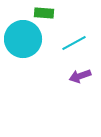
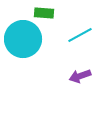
cyan line: moved 6 px right, 8 px up
